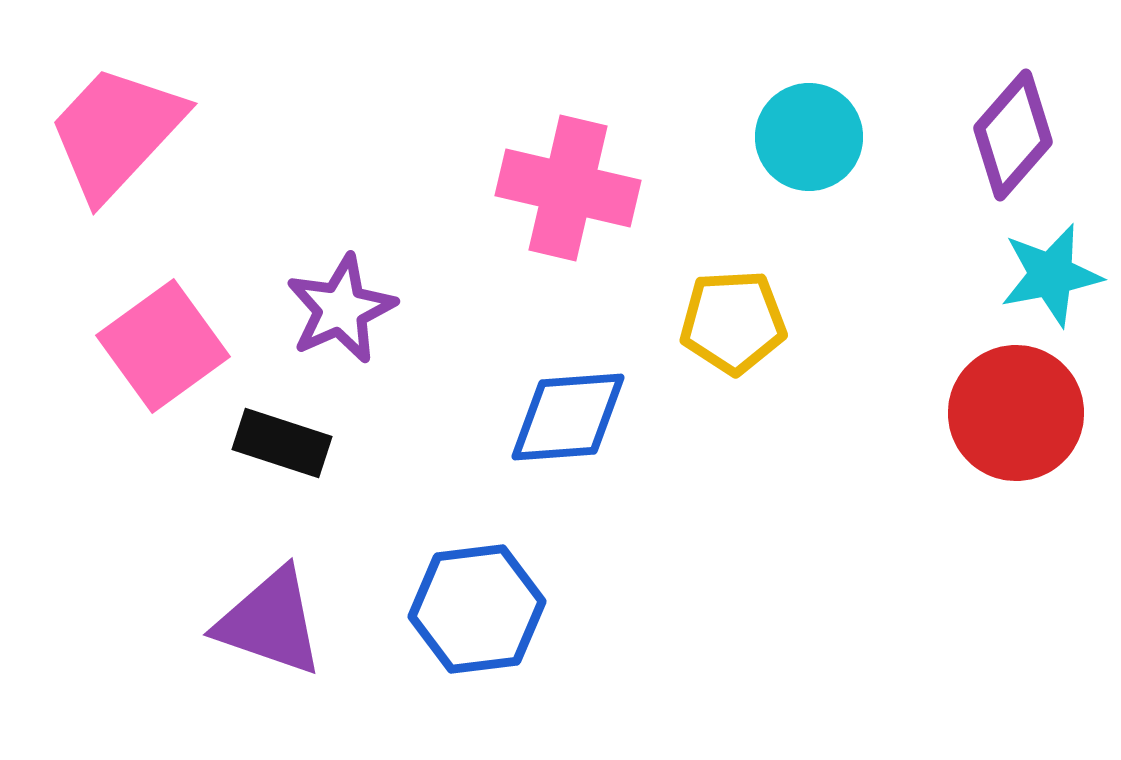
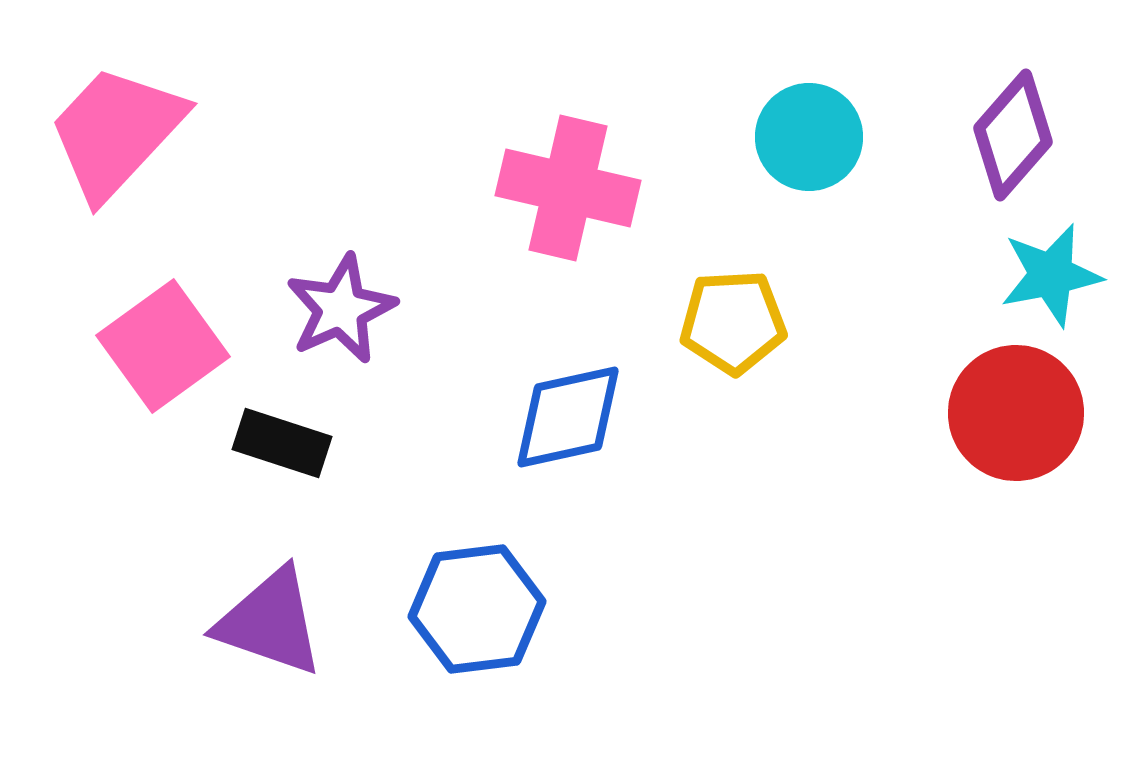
blue diamond: rotated 8 degrees counterclockwise
